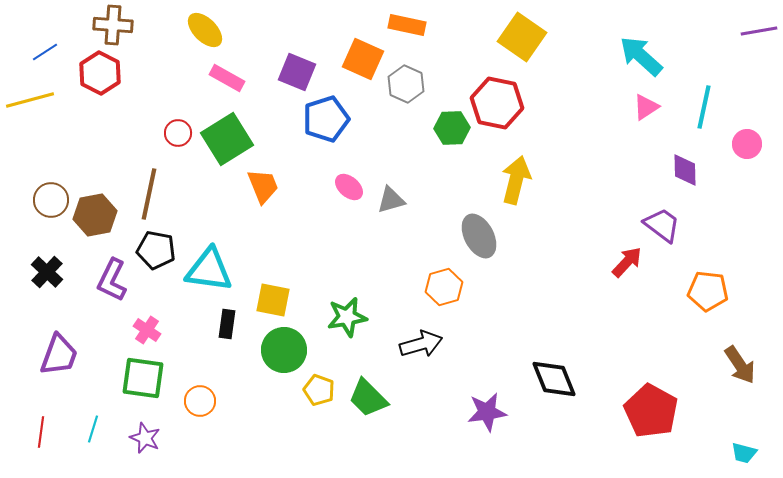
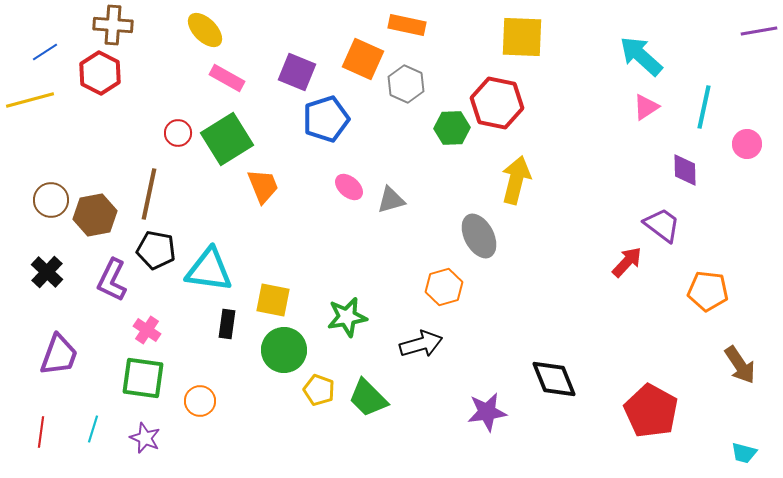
yellow square at (522, 37): rotated 33 degrees counterclockwise
